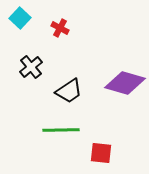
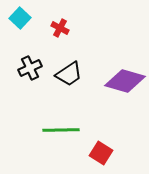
black cross: moved 1 px left, 1 px down; rotated 15 degrees clockwise
purple diamond: moved 2 px up
black trapezoid: moved 17 px up
red square: rotated 25 degrees clockwise
